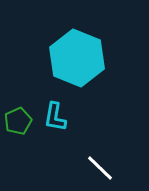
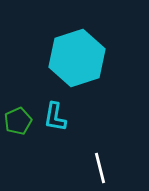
cyan hexagon: rotated 20 degrees clockwise
white line: rotated 32 degrees clockwise
